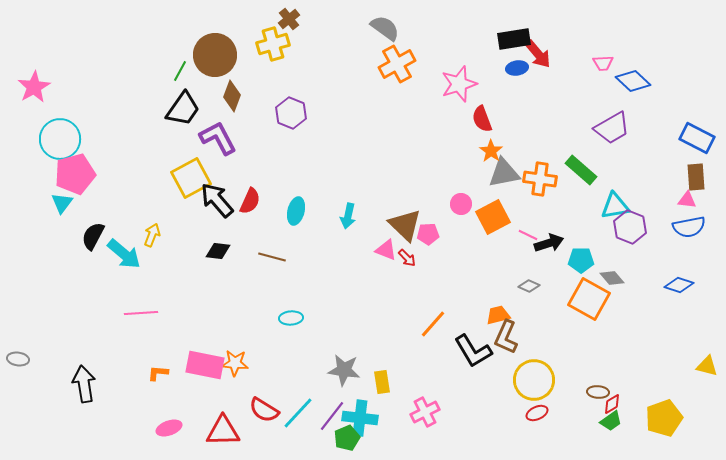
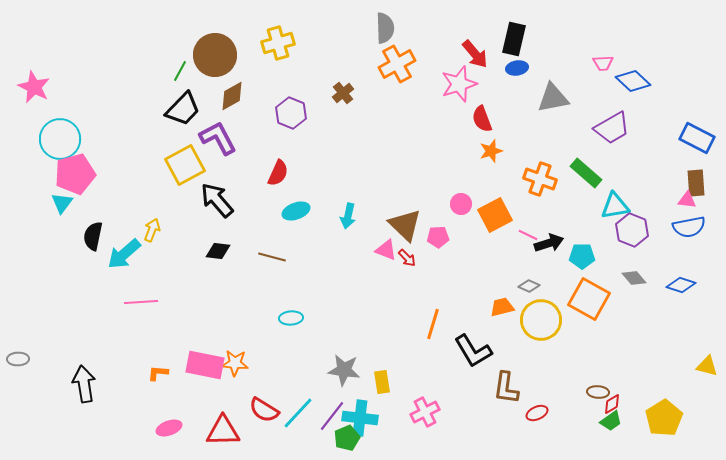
brown cross at (289, 19): moved 54 px right, 74 px down
gray semicircle at (385, 28): rotated 52 degrees clockwise
black rectangle at (514, 39): rotated 68 degrees counterclockwise
yellow cross at (273, 44): moved 5 px right, 1 px up
red arrow at (538, 54): moved 63 px left
pink star at (34, 87): rotated 16 degrees counterclockwise
brown diamond at (232, 96): rotated 40 degrees clockwise
black trapezoid at (183, 109): rotated 9 degrees clockwise
orange star at (491, 151): rotated 20 degrees clockwise
green rectangle at (581, 170): moved 5 px right, 3 px down
gray triangle at (504, 173): moved 49 px right, 75 px up
brown rectangle at (696, 177): moved 6 px down
yellow square at (191, 178): moved 6 px left, 13 px up
orange cross at (540, 179): rotated 12 degrees clockwise
red semicircle at (250, 201): moved 28 px right, 28 px up
cyan ellipse at (296, 211): rotated 56 degrees clockwise
orange square at (493, 217): moved 2 px right, 2 px up
purple hexagon at (630, 227): moved 2 px right, 3 px down
pink pentagon at (428, 234): moved 10 px right, 3 px down
yellow arrow at (152, 235): moved 5 px up
black semicircle at (93, 236): rotated 16 degrees counterclockwise
cyan arrow at (124, 254): rotated 99 degrees clockwise
cyan pentagon at (581, 260): moved 1 px right, 4 px up
gray diamond at (612, 278): moved 22 px right
blue diamond at (679, 285): moved 2 px right
pink line at (141, 313): moved 11 px up
orange trapezoid at (498, 315): moved 4 px right, 8 px up
orange line at (433, 324): rotated 24 degrees counterclockwise
brown L-shape at (506, 337): moved 51 px down; rotated 16 degrees counterclockwise
gray ellipse at (18, 359): rotated 10 degrees counterclockwise
yellow circle at (534, 380): moved 7 px right, 60 px up
yellow pentagon at (664, 418): rotated 12 degrees counterclockwise
